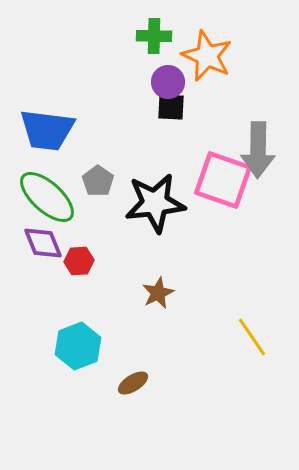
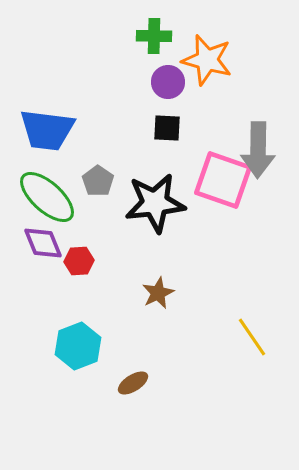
orange star: moved 4 px down; rotated 9 degrees counterclockwise
black square: moved 4 px left, 21 px down
